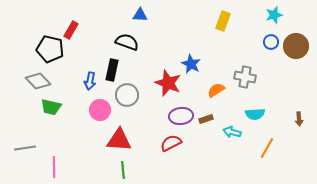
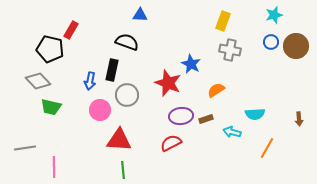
gray cross: moved 15 px left, 27 px up
